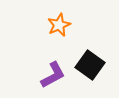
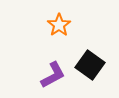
orange star: rotated 10 degrees counterclockwise
